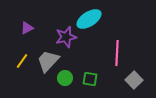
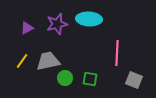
cyan ellipse: rotated 35 degrees clockwise
purple star: moved 9 px left, 13 px up
gray trapezoid: rotated 35 degrees clockwise
gray square: rotated 24 degrees counterclockwise
